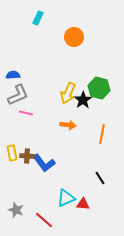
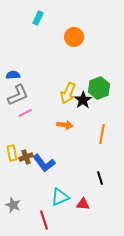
green hexagon: rotated 25 degrees clockwise
pink line: moved 1 px left; rotated 40 degrees counterclockwise
orange arrow: moved 3 px left
brown cross: moved 1 px left, 1 px down; rotated 24 degrees counterclockwise
black line: rotated 16 degrees clockwise
cyan triangle: moved 6 px left, 1 px up
gray star: moved 3 px left, 5 px up
red line: rotated 30 degrees clockwise
